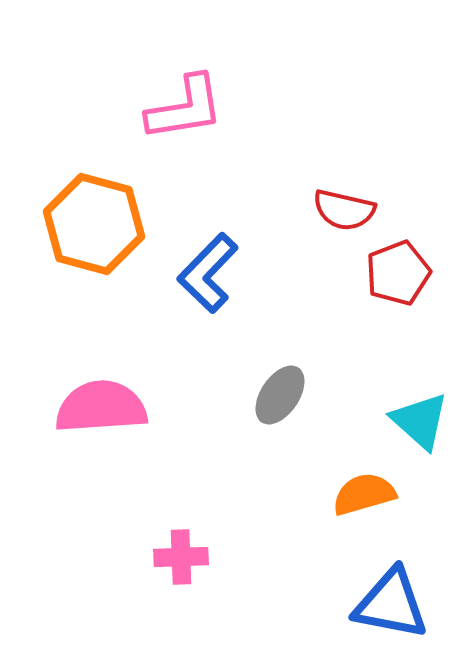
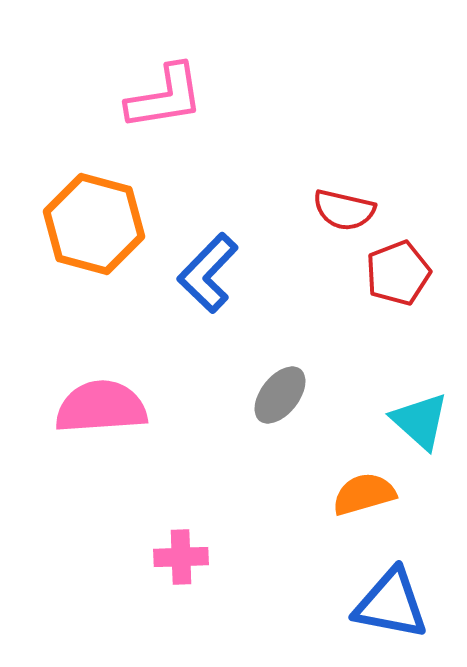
pink L-shape: moved 20 px left, 11 px up
gray ellipse: rotated 4 degrees clockwise
